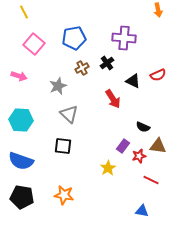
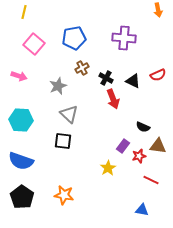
yellow line: rotated 40 degrees clockwise
black cross: moved 1 px left, 15 px down; rotated 24 degrees counterclockwise
red arrow: rotated 12 degrees clockwise
black square: moved 5 px up
black pentagon: rotated 25 degrees clockwise
blue triangle: moved 1 px up
